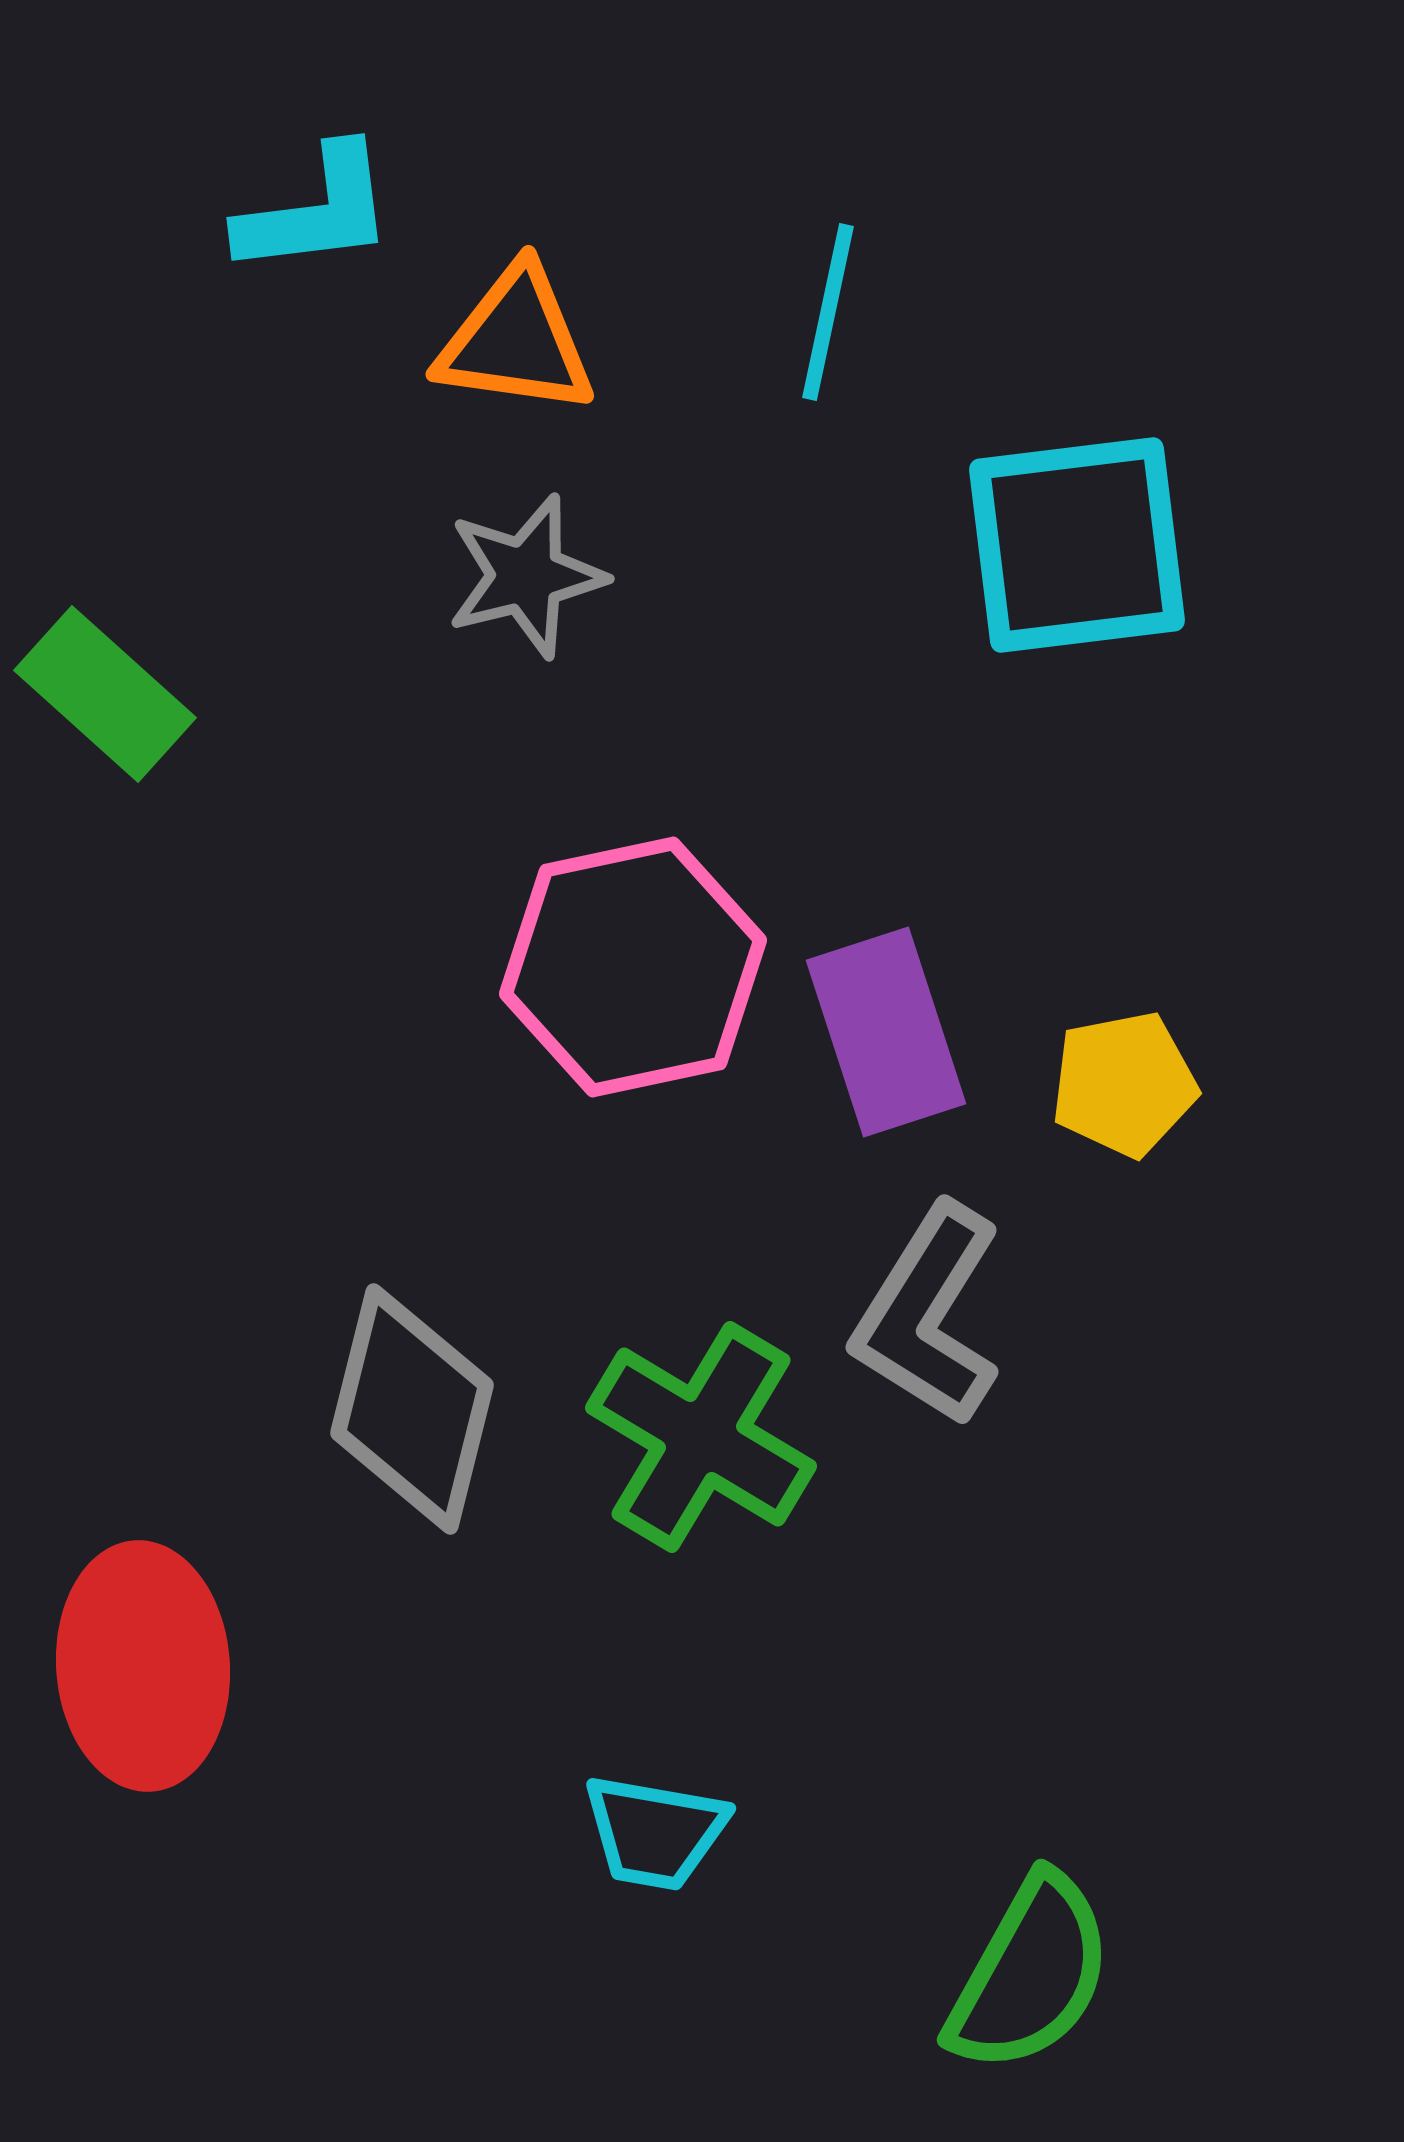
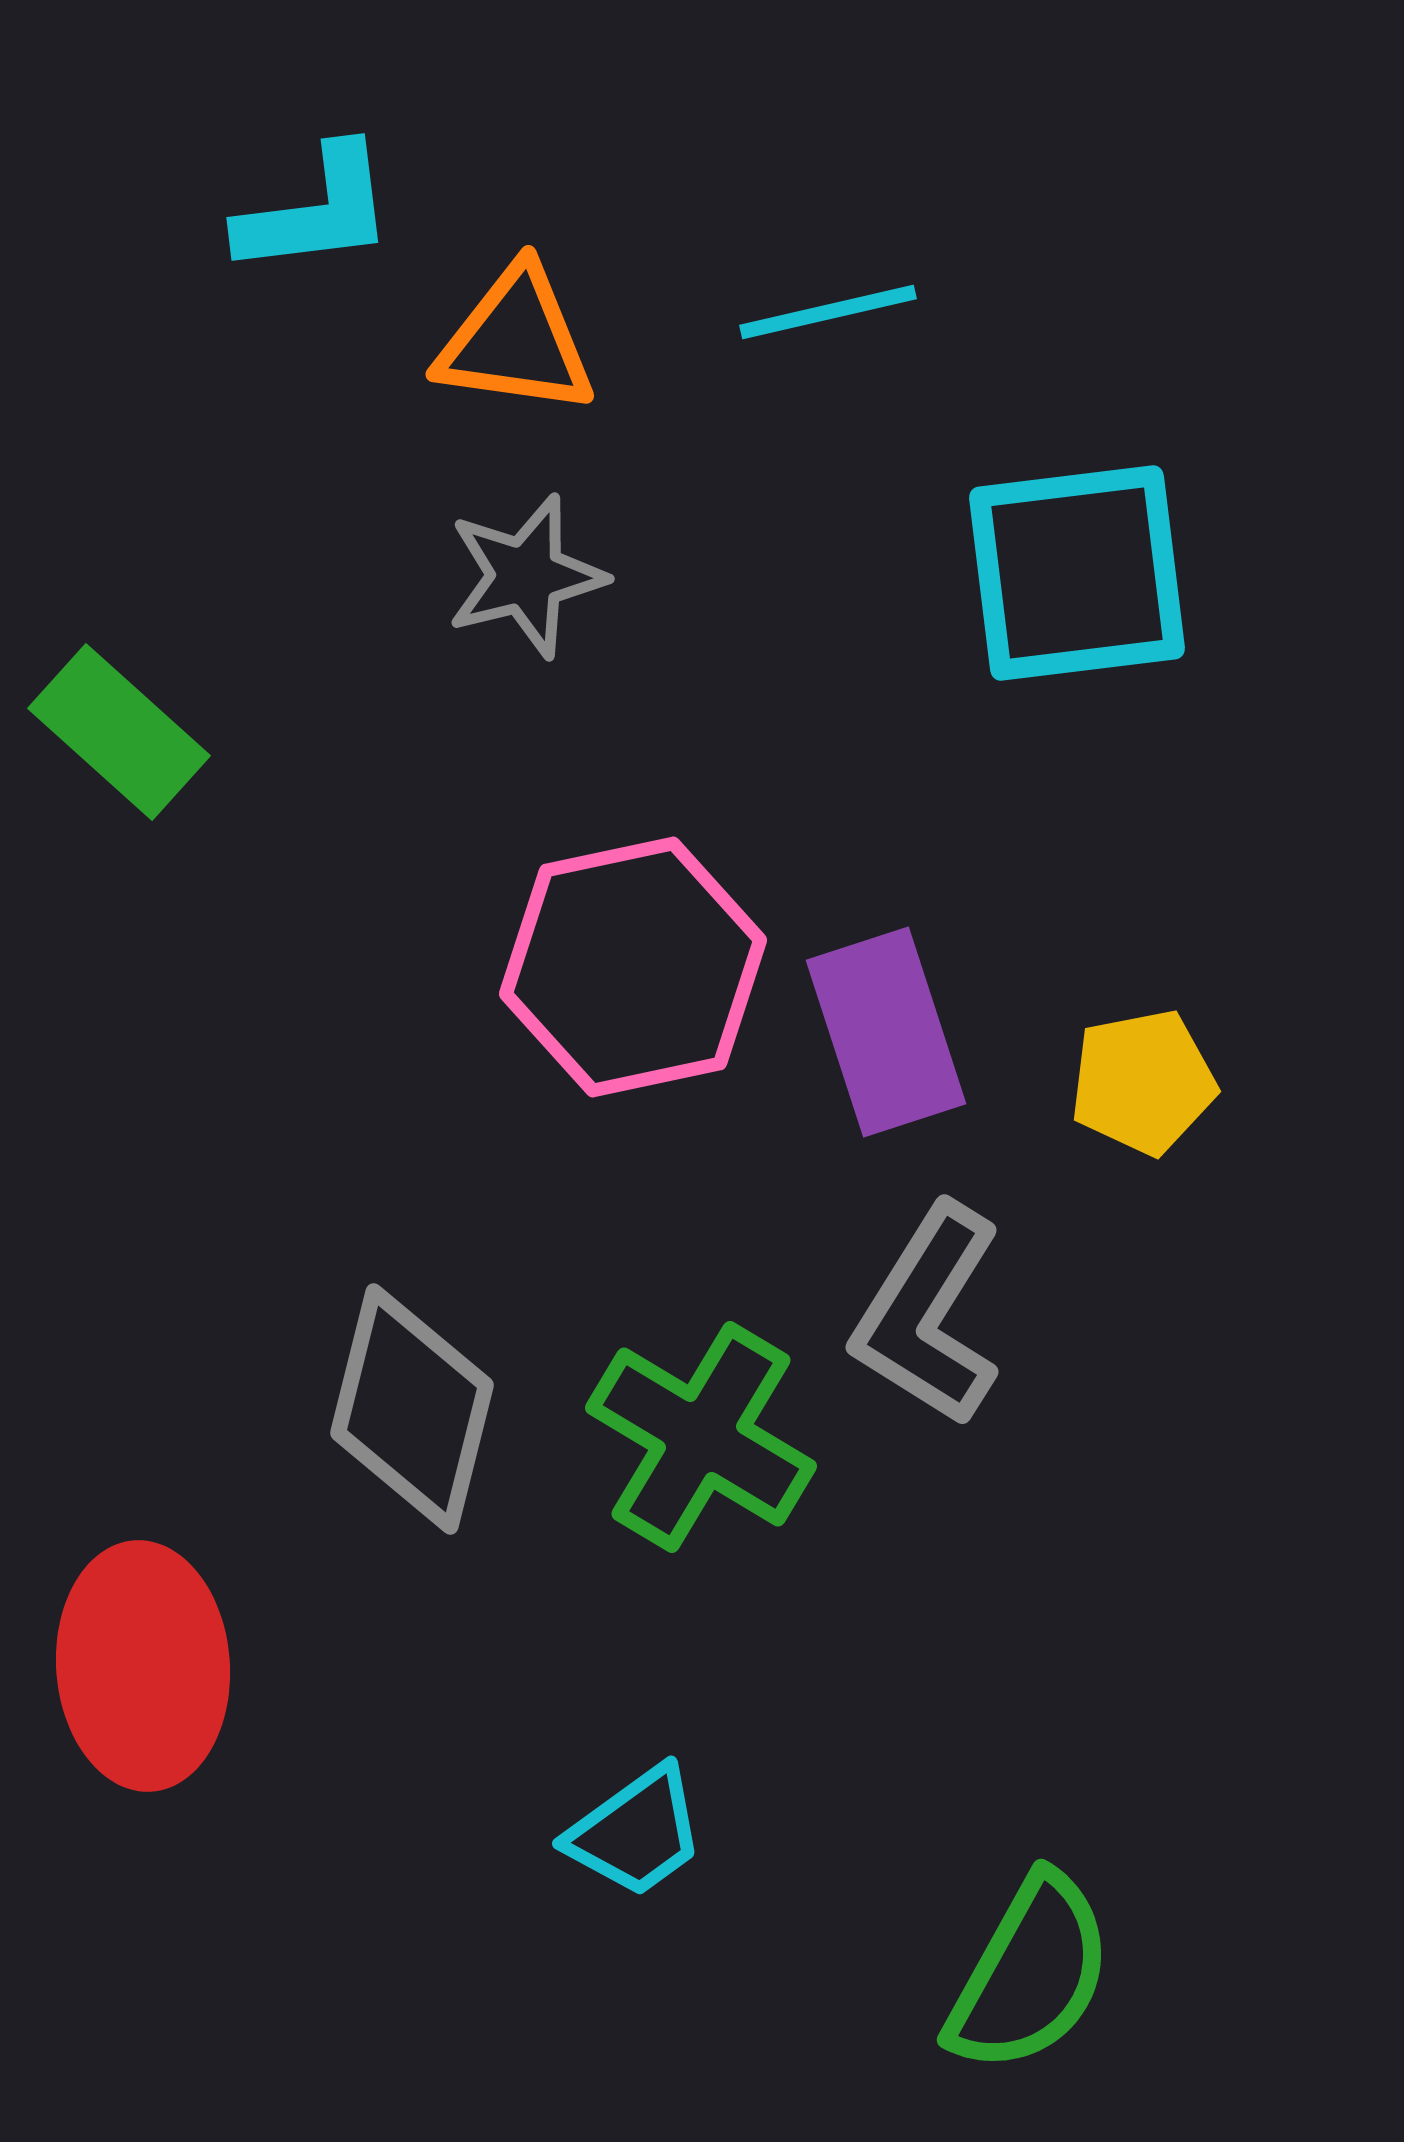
cyan line: rotated 65 degrees clockwise
cyan square: moved 28 px down
green rectangle: moved 14 px right, 38 px down
yellow pentagon: moved 19 px right, 2 px up
cyan trapezoid: moved 19 px left; rotated 46 degrees counterclockwise
